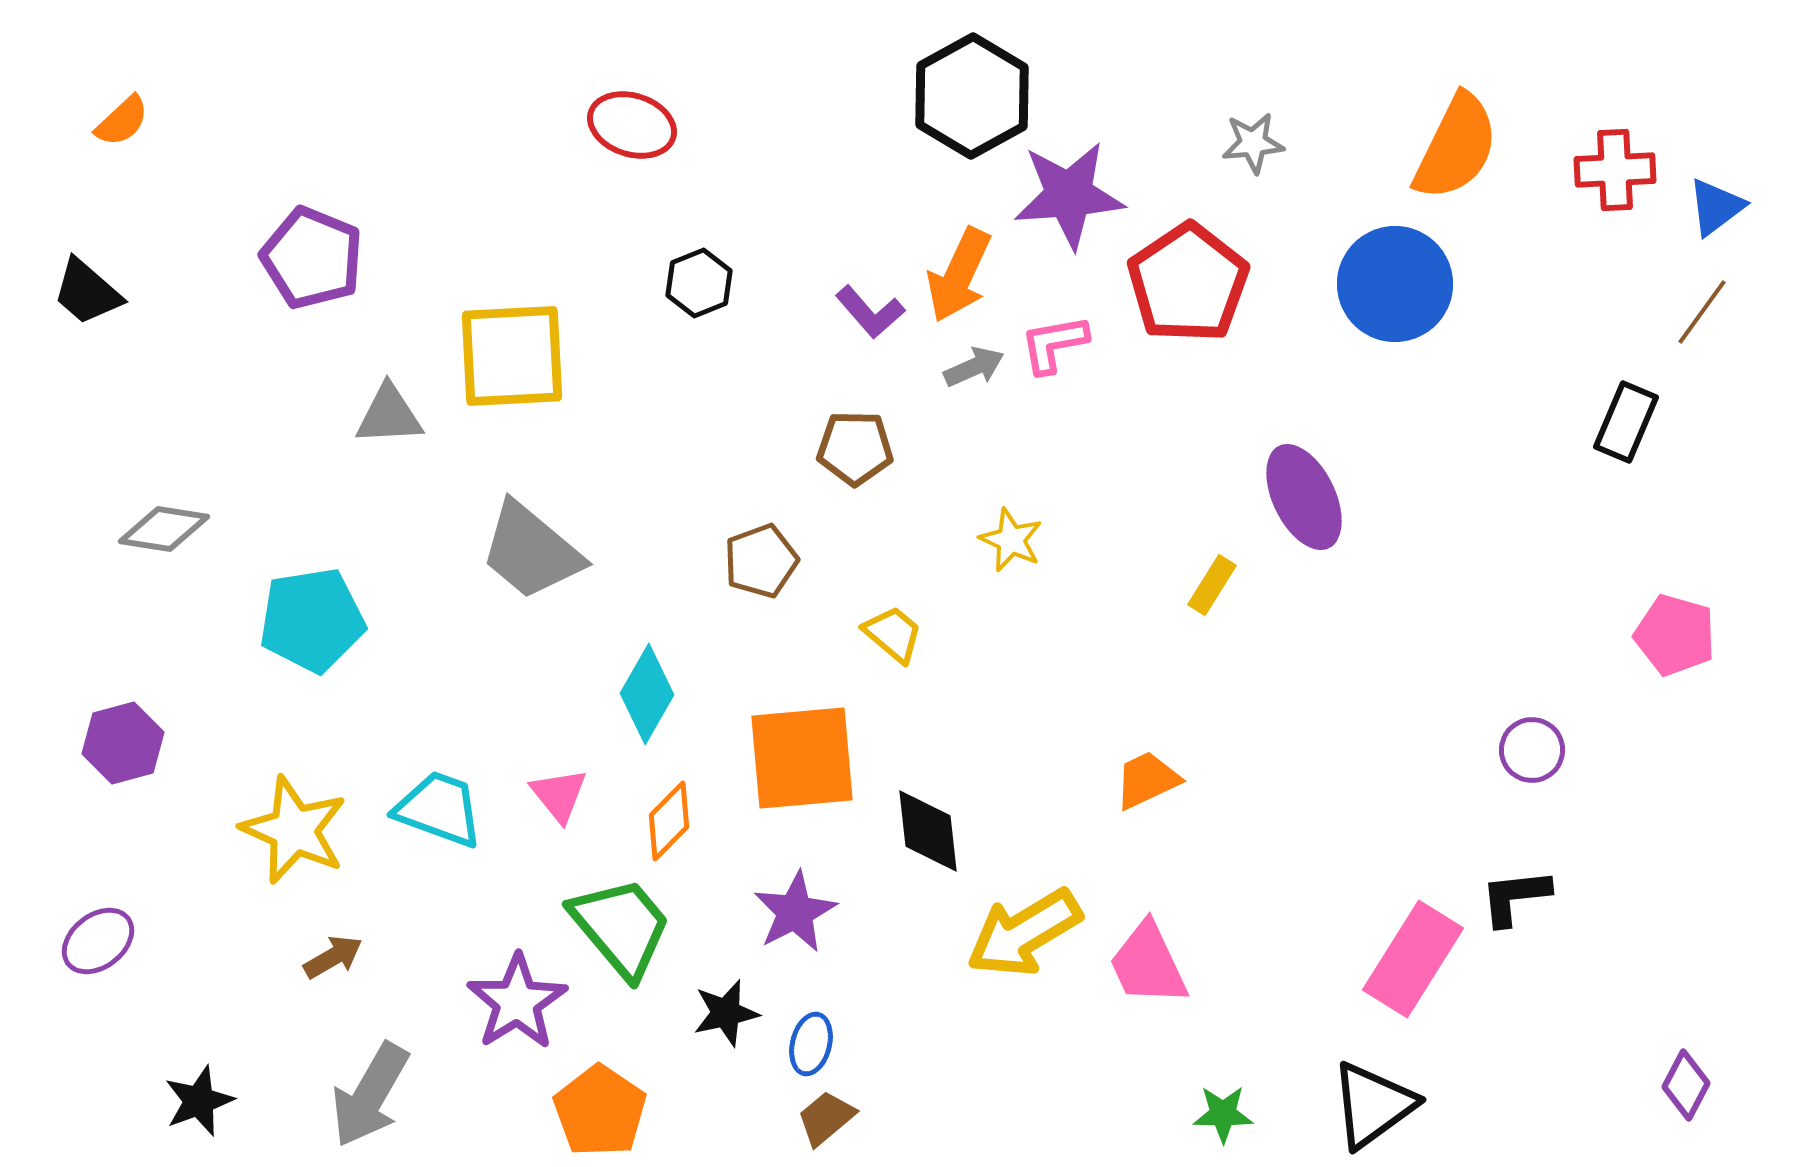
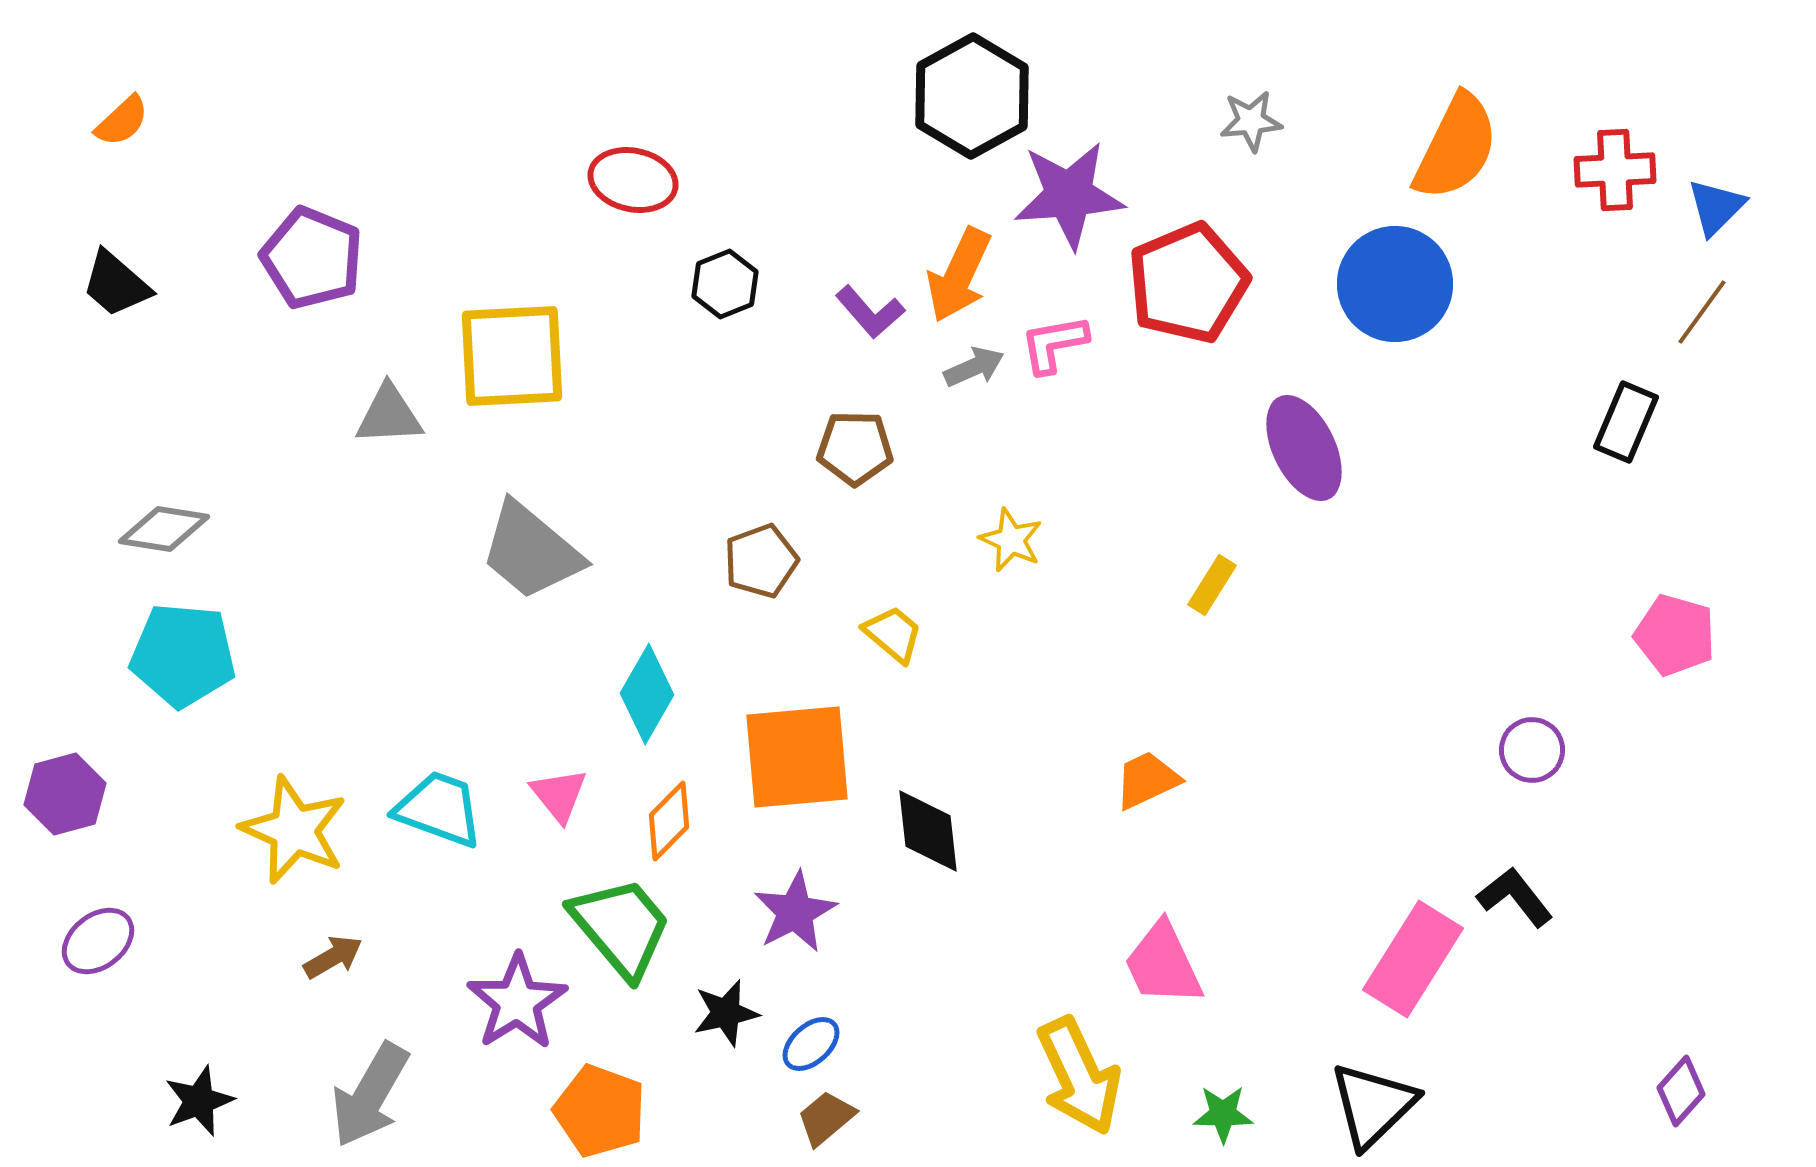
red ellipse at (632, 125): moved 1 px right, 55 px down; rotated 6 degrees counterclockwise
gray star at (1253, 143): moved 2 px left, 22 px up
blue triangle at (1716, 207): rotated 8 degrees counterclockwise
black hexagon at (699, 283): moved 26 px right, 1 px down
red pentagon at (1188, 283): rotated 11 degrees clockwise
black trapezoid at (87, 292): moved 29 px right, 8 px up
purple ellipse at (1304, 497): moved 49 px up
cyan pentagon at (312, 620): moved 129 px left, 35 px down; rotated 14 degrees clockwise
purple hexagon at (123, 743): moved 58 px left, 51 px down
orange square at (802, 758): moved 5 px left, 1 px up
black L-shape at (1515, 897): rotated 58 degrees clockwise
yellow arrow at (1024, 933): moved 55 px right, 143 px down; rotated 84 degrees counterclockwise
pink trapezoid at (1148, 964): moved 15 px right
blue ellipse at (811, 1044): rotated 34 degrees clockwise
purple diamond at (1686, 1085): moved 5 px left, 6 px down; rotated 14 degrees clockwise
black triangle at (1373, 1105): rotated 8 degrees counterclockwise
orange pentagon at (600, 1111): rotated 14 degrees counterclockwise
